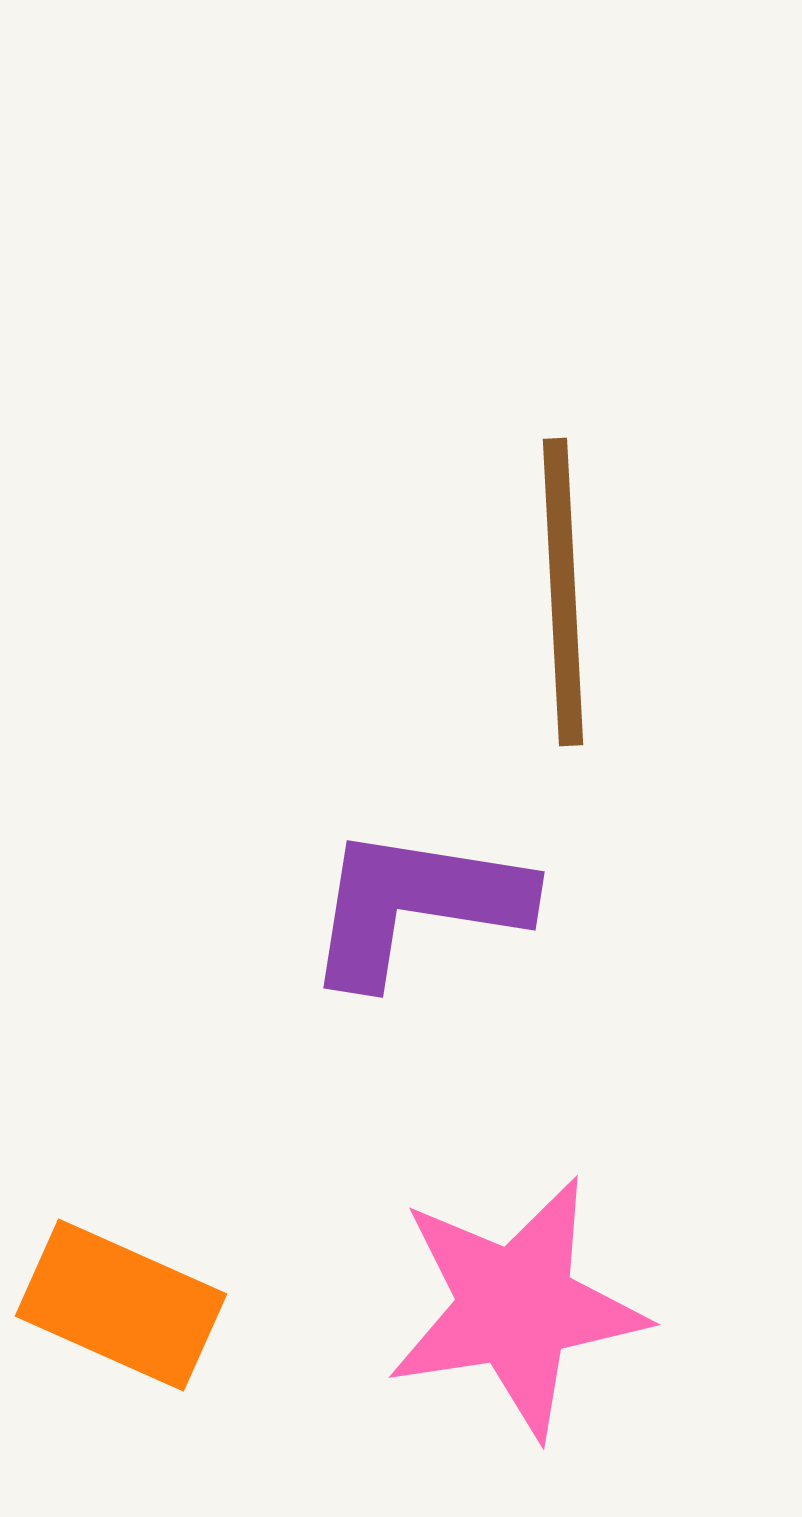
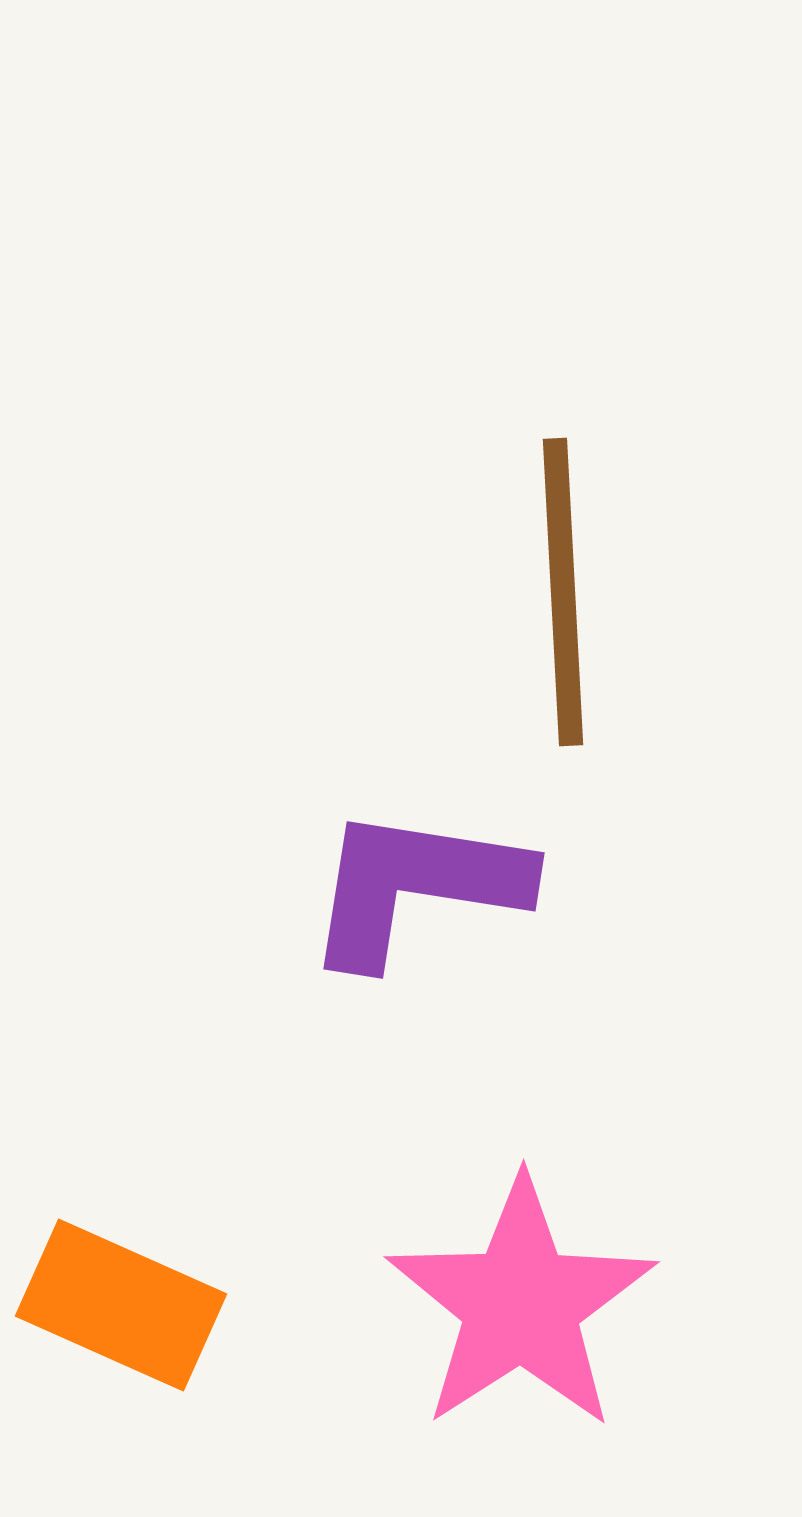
purple L-shape: moved 19 px up
pink star: moved 5 px right, 3 px up; rotated 24 degrees counterclockwise
